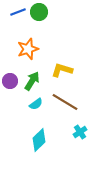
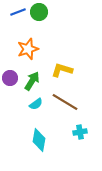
purple circle: moved 3 px up
cyan cross: rotated 24 degrees clockwise
cyan diamond: rotated 35 degrees counterclockwise
